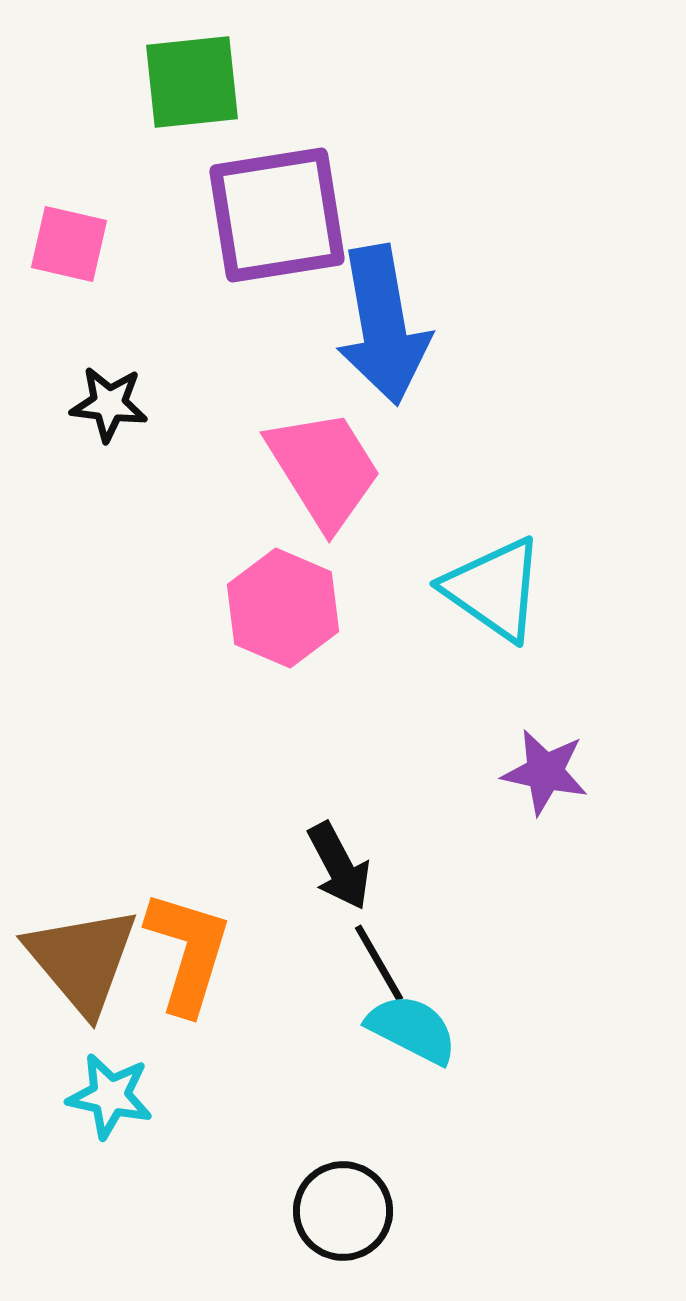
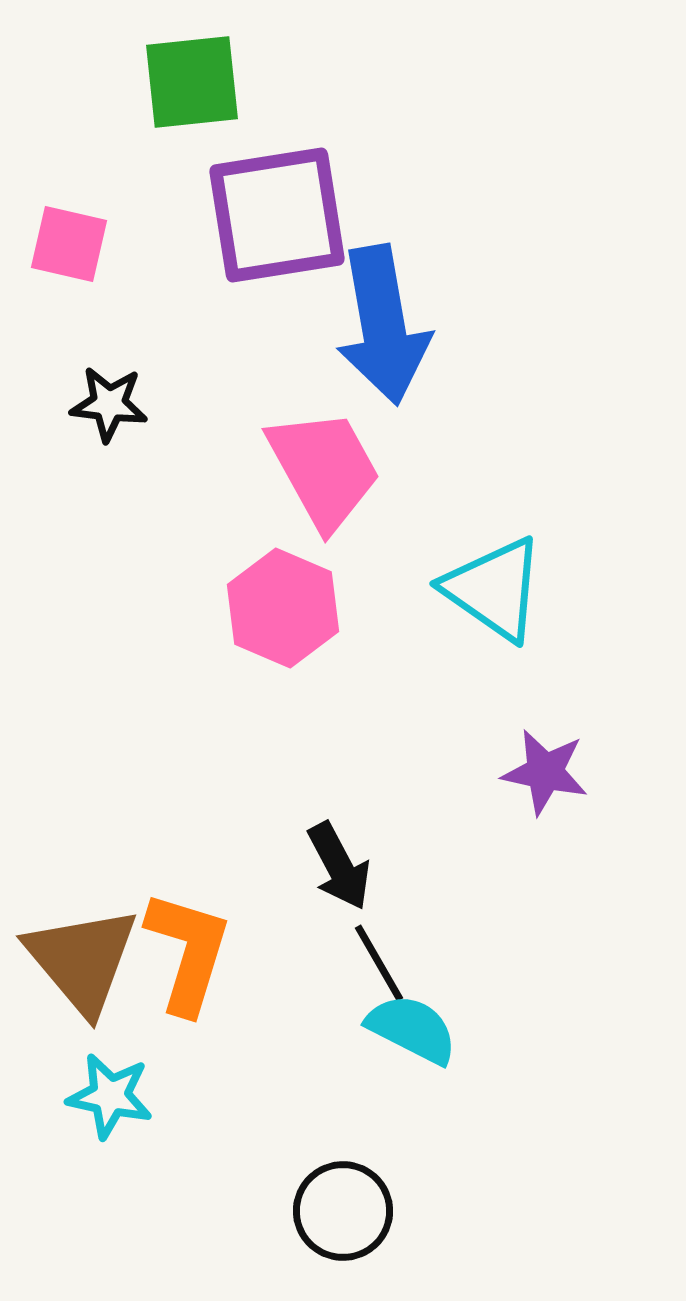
pink trapezoid: rotated 3 degrees clockwise
